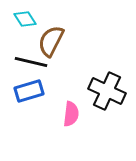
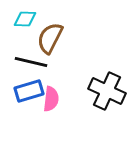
cyan diamond: rotated 55 degrees counterclockwise
brown semicircle: moved 1 px left, 3 px up
pink semicircle: moved 20 px left, 15 px up
